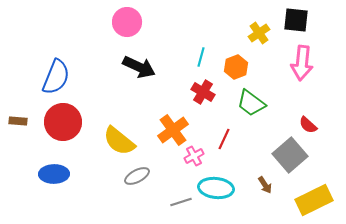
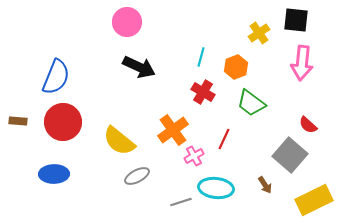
gray square: rotated 8 degrees counterclockwise
